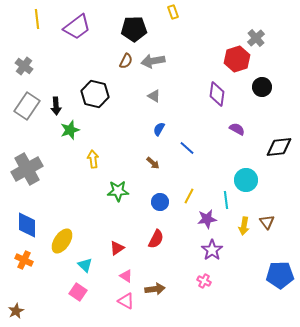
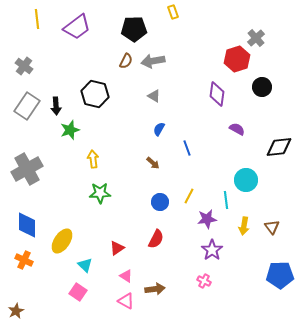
blue line at (187, 148): rotated 28 degrees clockwise
green star at (118, 191): moved 18 px left, 2 px down
brown triangle at (267, 222): moved 5 px right, 5 px down
